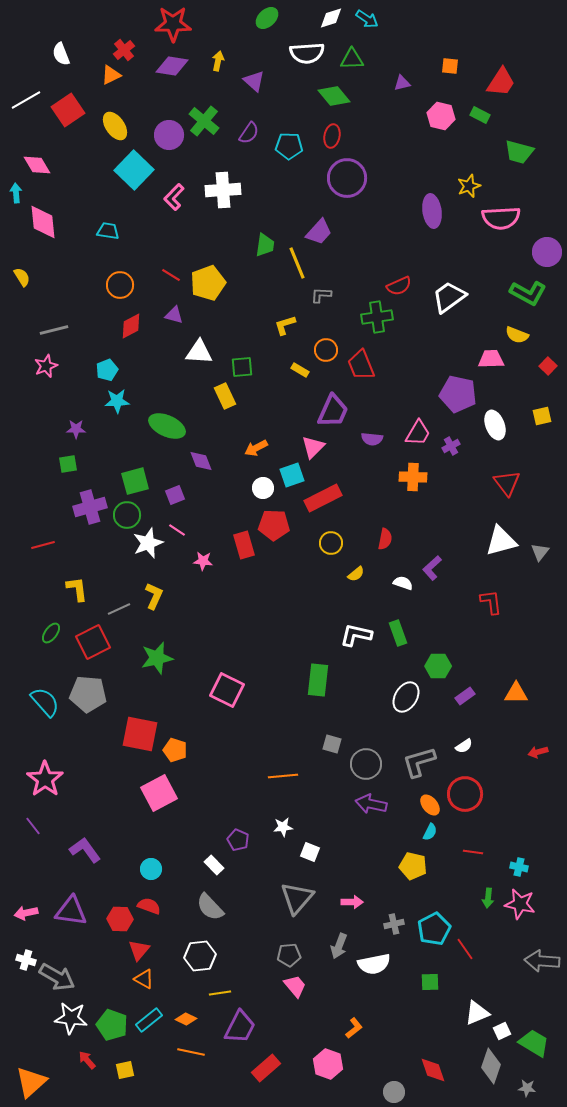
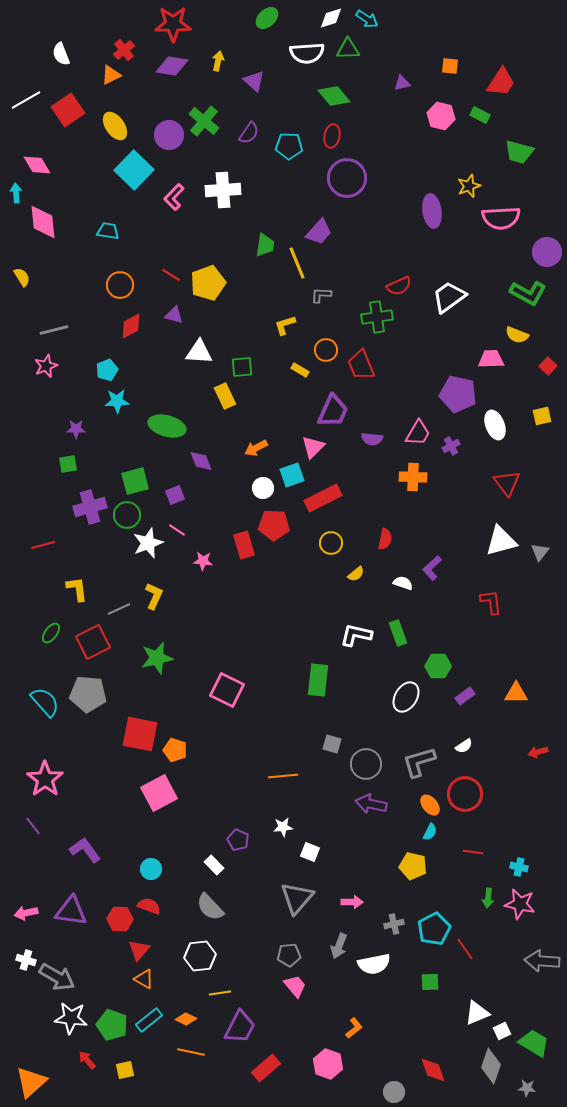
green triangle at (352, 59): moved 4 px left, 10 px up
green ellipse at (167, 426): rotated 9 degrees counterclockwise
